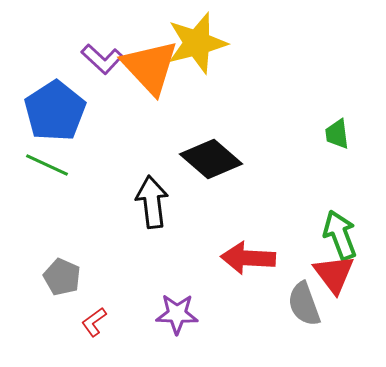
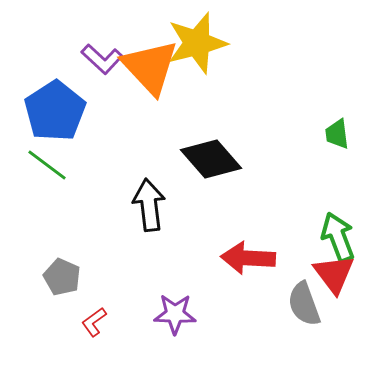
black diamond: rotated 8 degrees clockwise
green line: rotated 12 degrees clockwise
black arrow: moved 3 px left, 3 px down
green arrow: moved 2 px left, 2 px down
purple star: moved 2 px left
